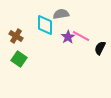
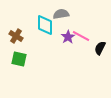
green square: rotated 21 degrees counterclockwise
